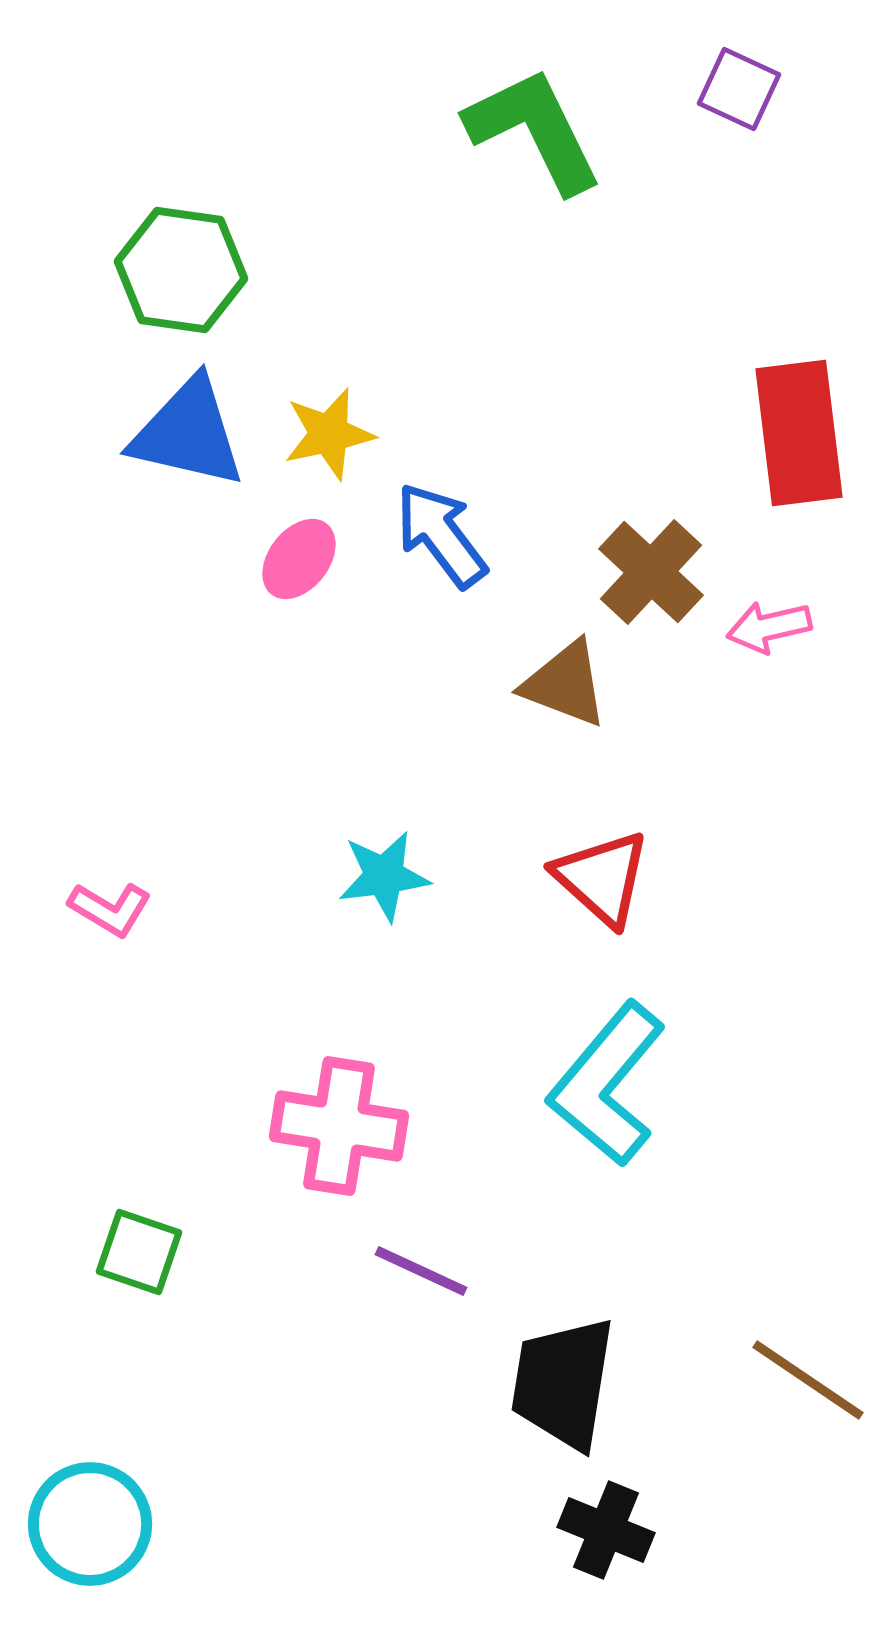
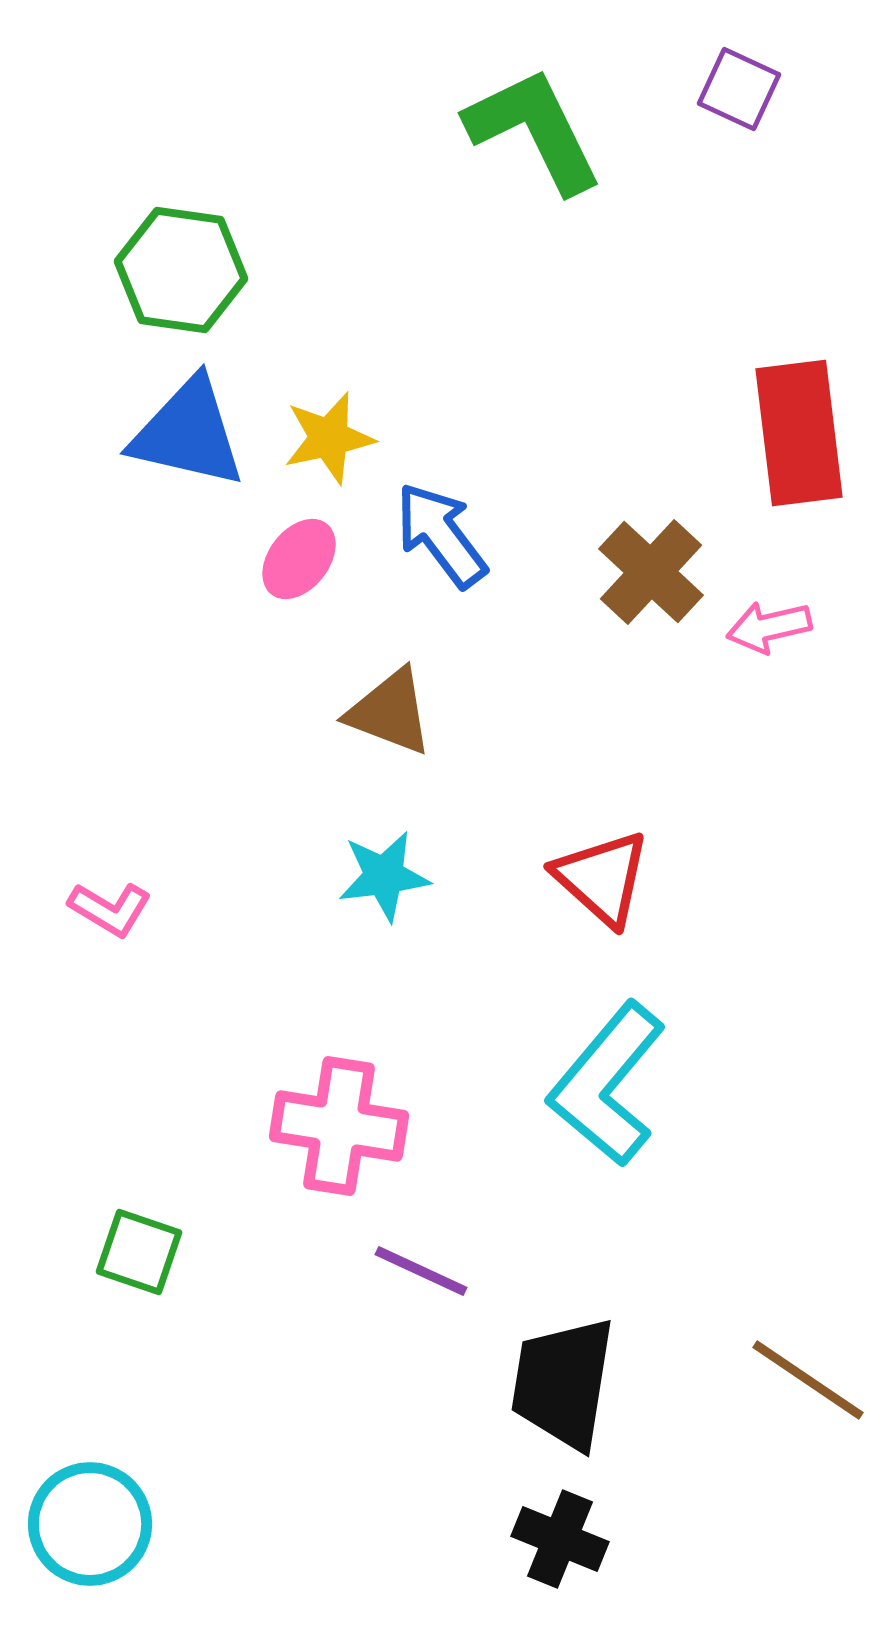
yellow star: moved 4 px down
brown triangle: moved 175 px left, 28 px down
black cross: moved 46 px left, 9 px down
